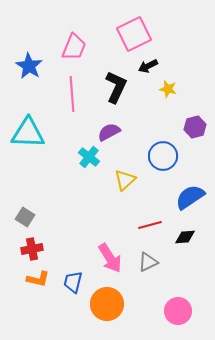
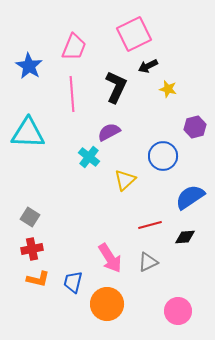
gray square: moved 5 px right
